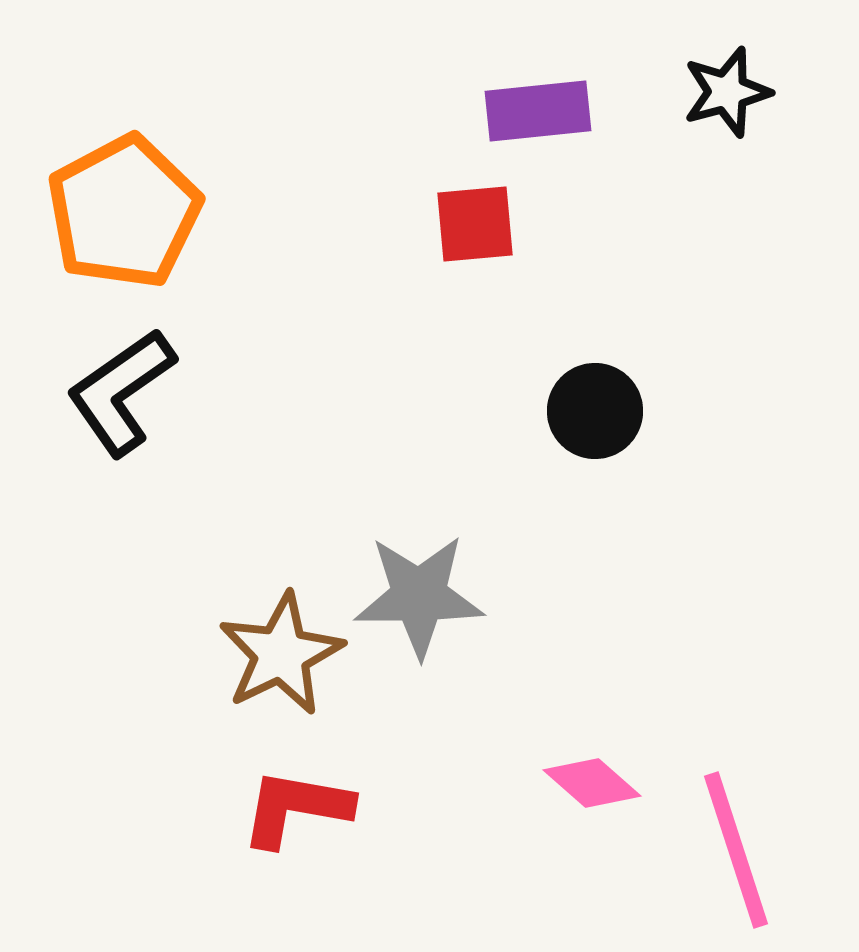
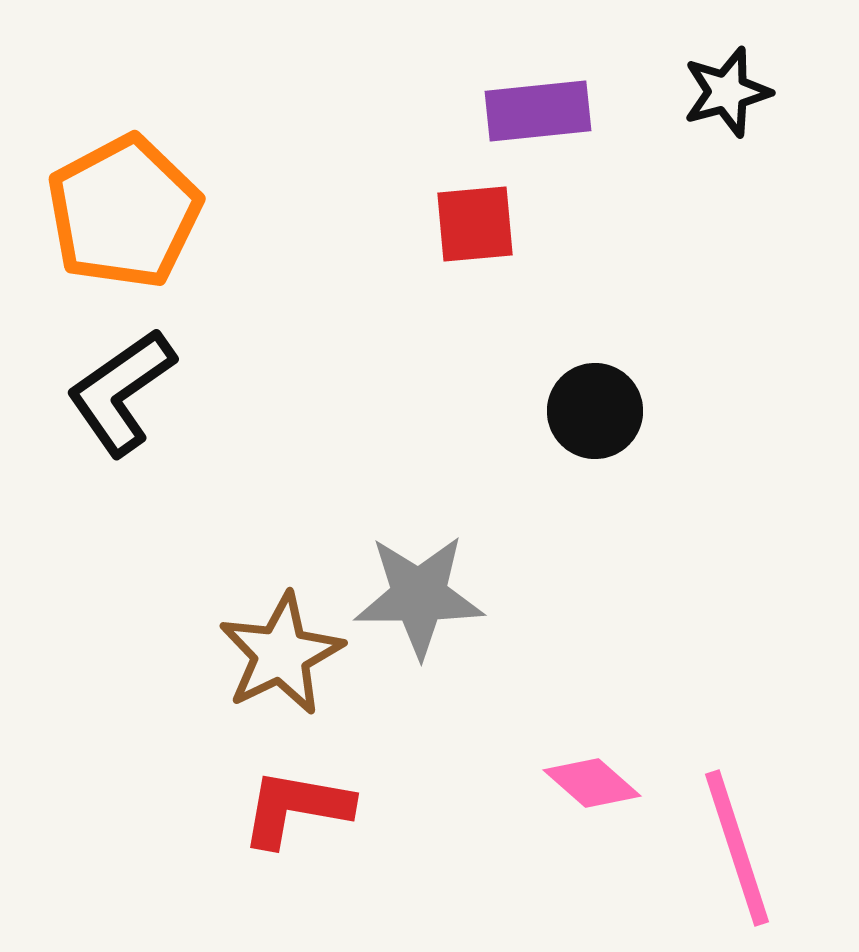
pink line: moved 1 px right, 2 px up
